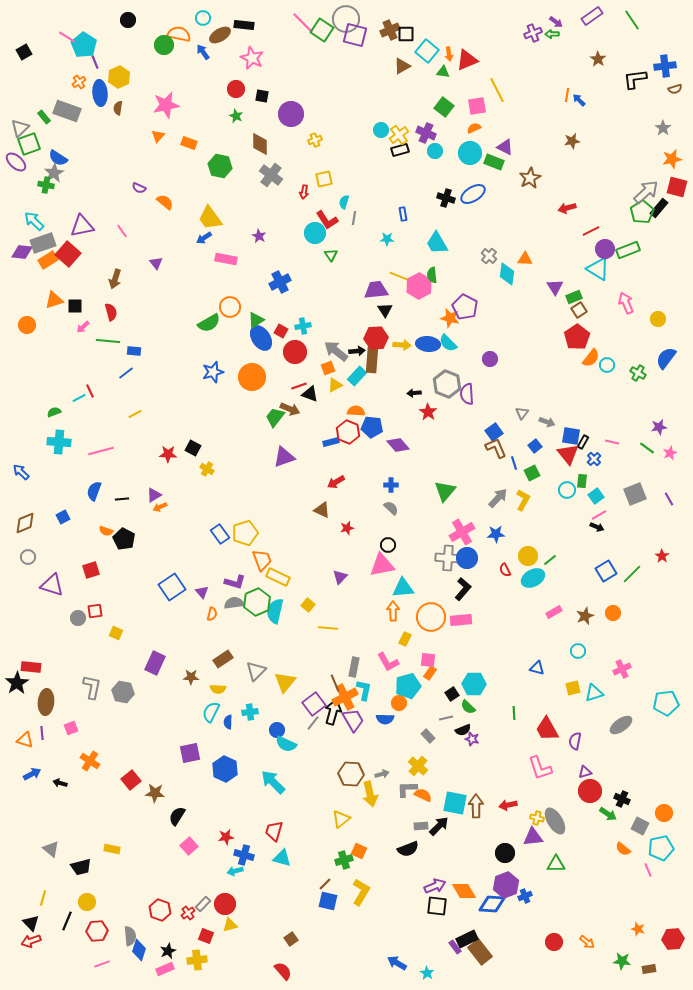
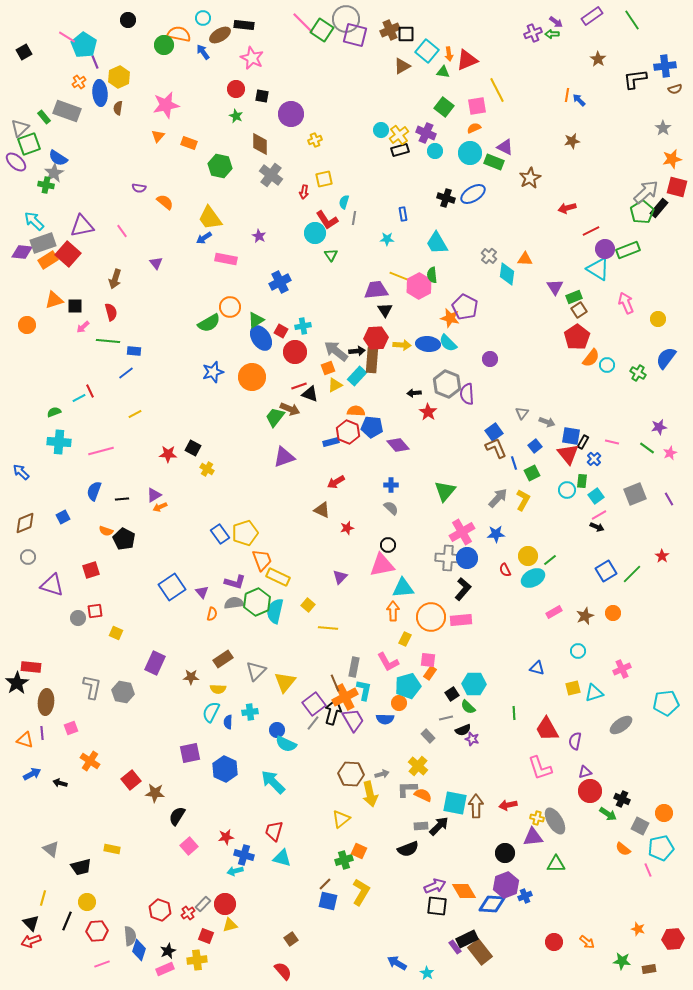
purple semicircle at (139, 188): rotated 16 degrees counterclockwise
